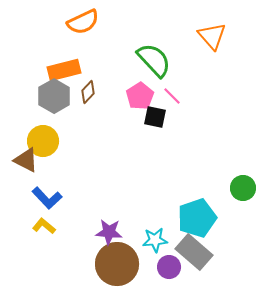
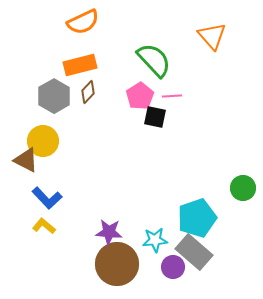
orange rectangle: moved 16 px right, 5 px up
pink line: rotated 48 degrees counterclockwise
purple circle: moved 4 px right
